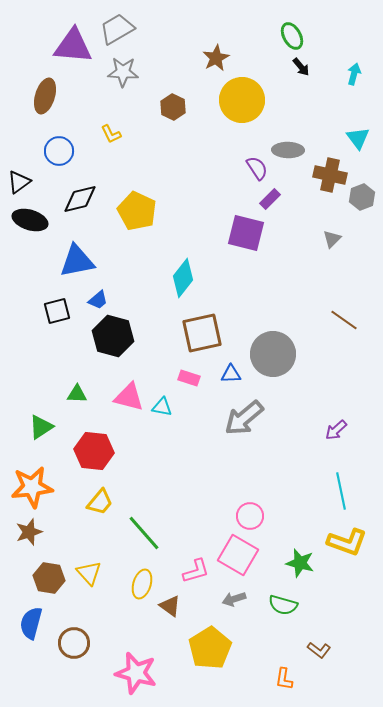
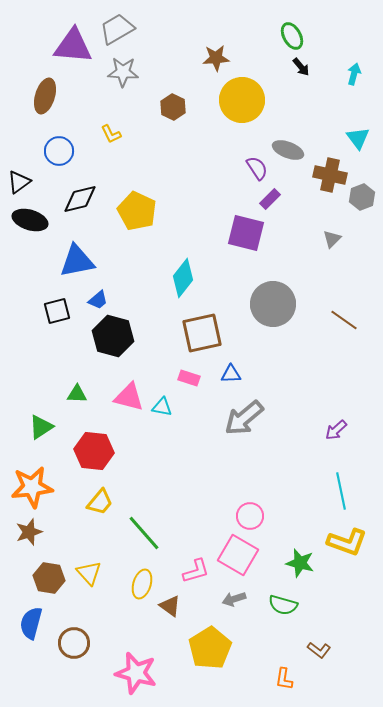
brown star at (216, 58): rotated 24 degrees clockwise
gray ellipse at (288, 150): rotated 20 degrees clockwise
gray circle at (273, 354): moved 50 px up
